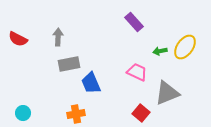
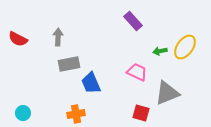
purple rectangle: moved 1 px left, 1 px up
red square: rotated 24 degrees counterclockwise
